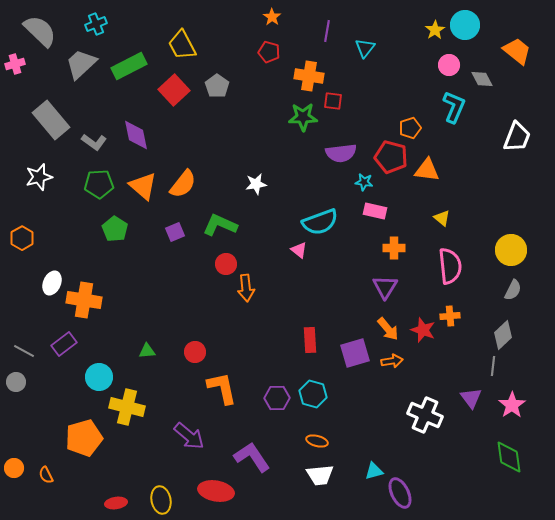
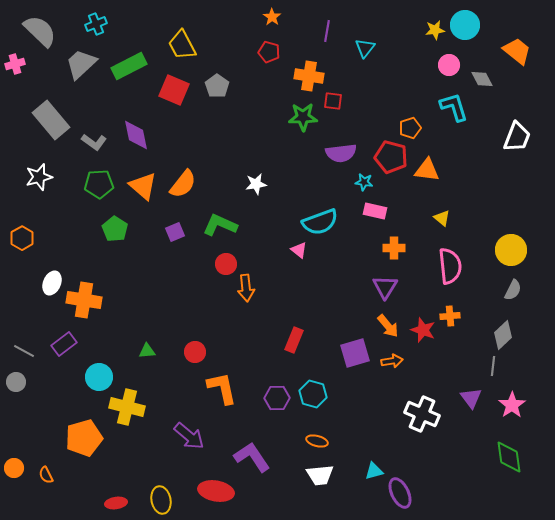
yellow star at (435, 30): rotated 24 degrees clockwise
red square at (174, 90): rotated 24 degrees counterclockwise
cyan L-shape at (454, 107): rotated 40 degrees counterclockwise
orange arrow at (388, 329): moved 3 px up
red rectangle at (310, 340): moved 16 px left; rotated 25 degrees clockwise
white cross at (425, 415): moved 3 px left, 1 px up
